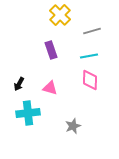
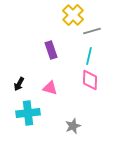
yellow cross: moved 13 px right
cyan line: rotated 66 degrees counterclockwise
